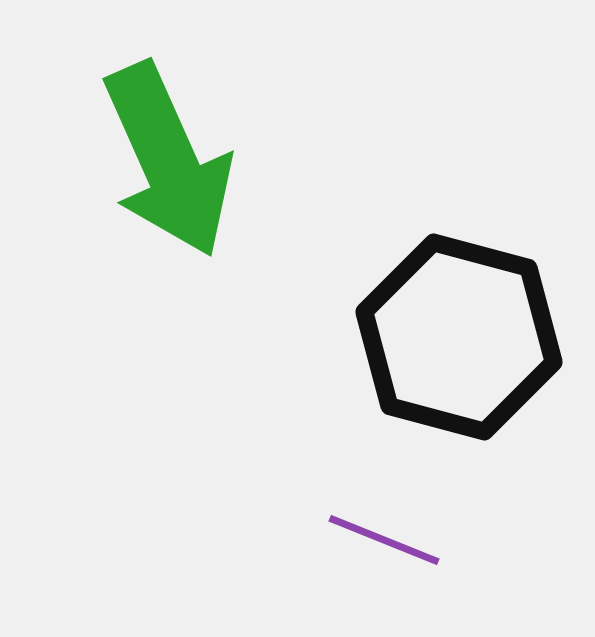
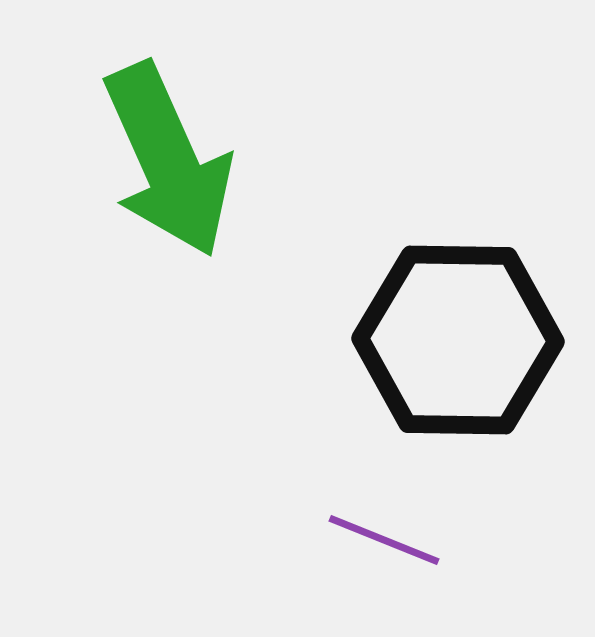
black hexagon: moved 1 px left, 3 px down; rotated 14 degrees counterclockwise
